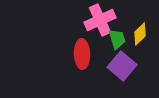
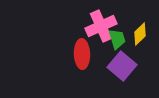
pink cross: moved 1 px right, 6 px down
